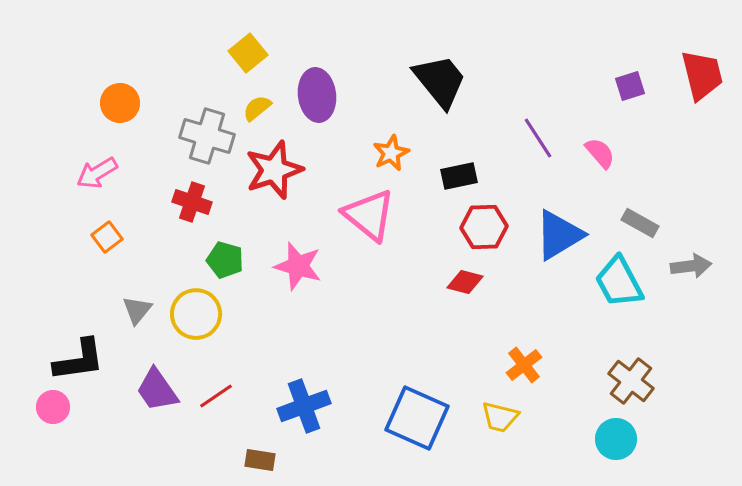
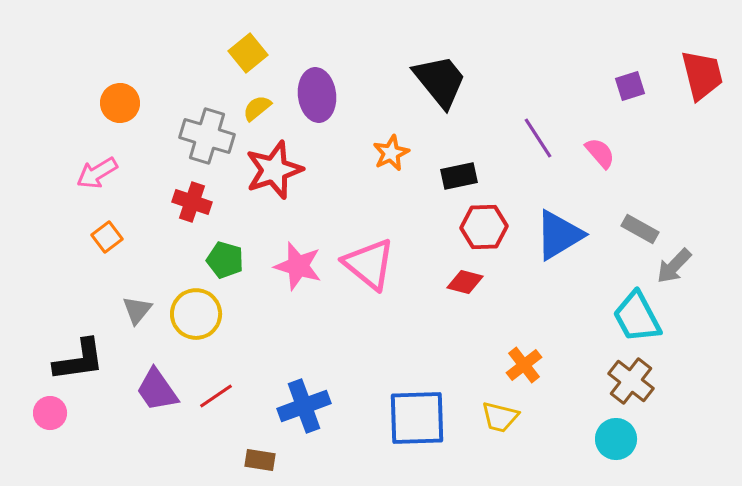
pink triangle: moved 49 px down
gray rectangle: moved 6 px down
gray arrow: moved 17 px left; rotated 141 degrees clockwise
cyan trapezoid: moved 18 px right, 35 px down
pink circle: moved 3 px left, 6 px down
blue square: rotated 26 degrees counterclockwise
